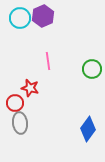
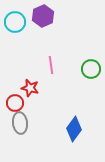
cyan circle: moved 5 px left, 4 px down
pink line: moved 3 px right, 4 px down
green circle: moved 1 px left
blue diamond: moved 14 px left
